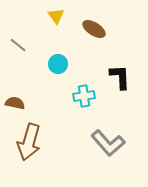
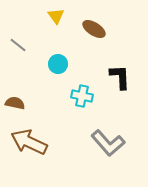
cyan cross: moved 2 px left; rotated 20 degrees clockwise
brown arrow: rotated 99 degrees clockwise
